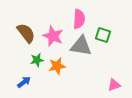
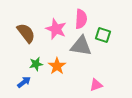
pink semicircle: moved 2 px right
pink star: moved 3 px right, 7 px up
green star: moved 1 px left, 4 px down
orange star: rotated 24 degrees counterclockwise
pink triangle: moved 18 px left
